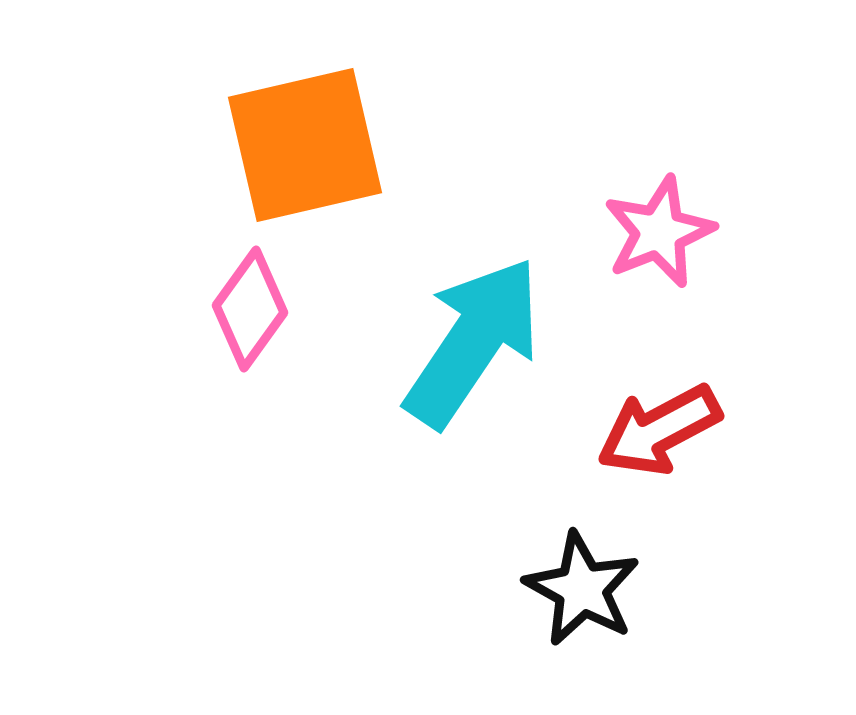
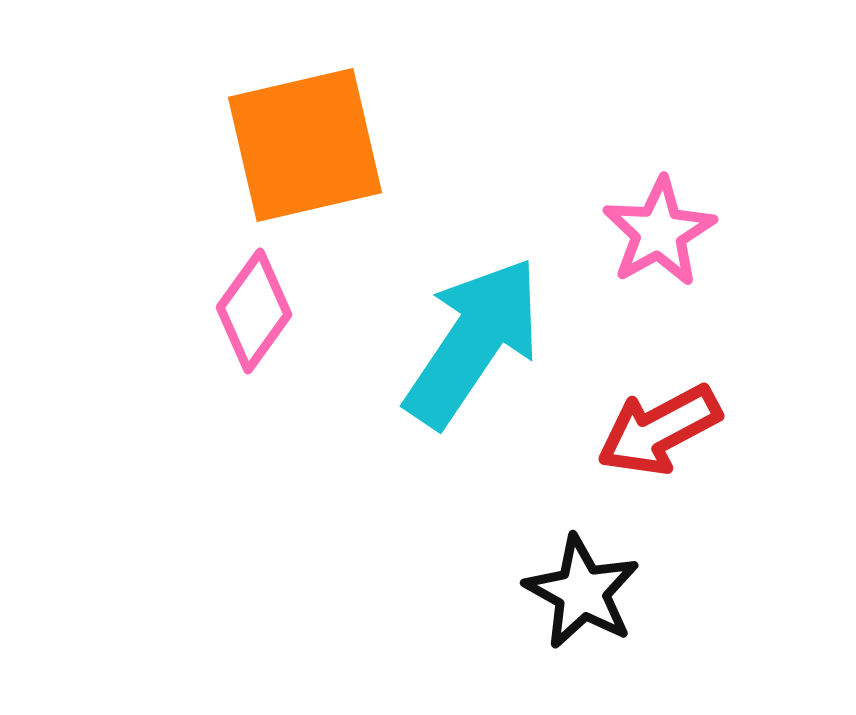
pink star: rotated 7 degrees counterclockwise
pink diamond: moved 4 px right, 2 px down
black star: moved 3 px down
